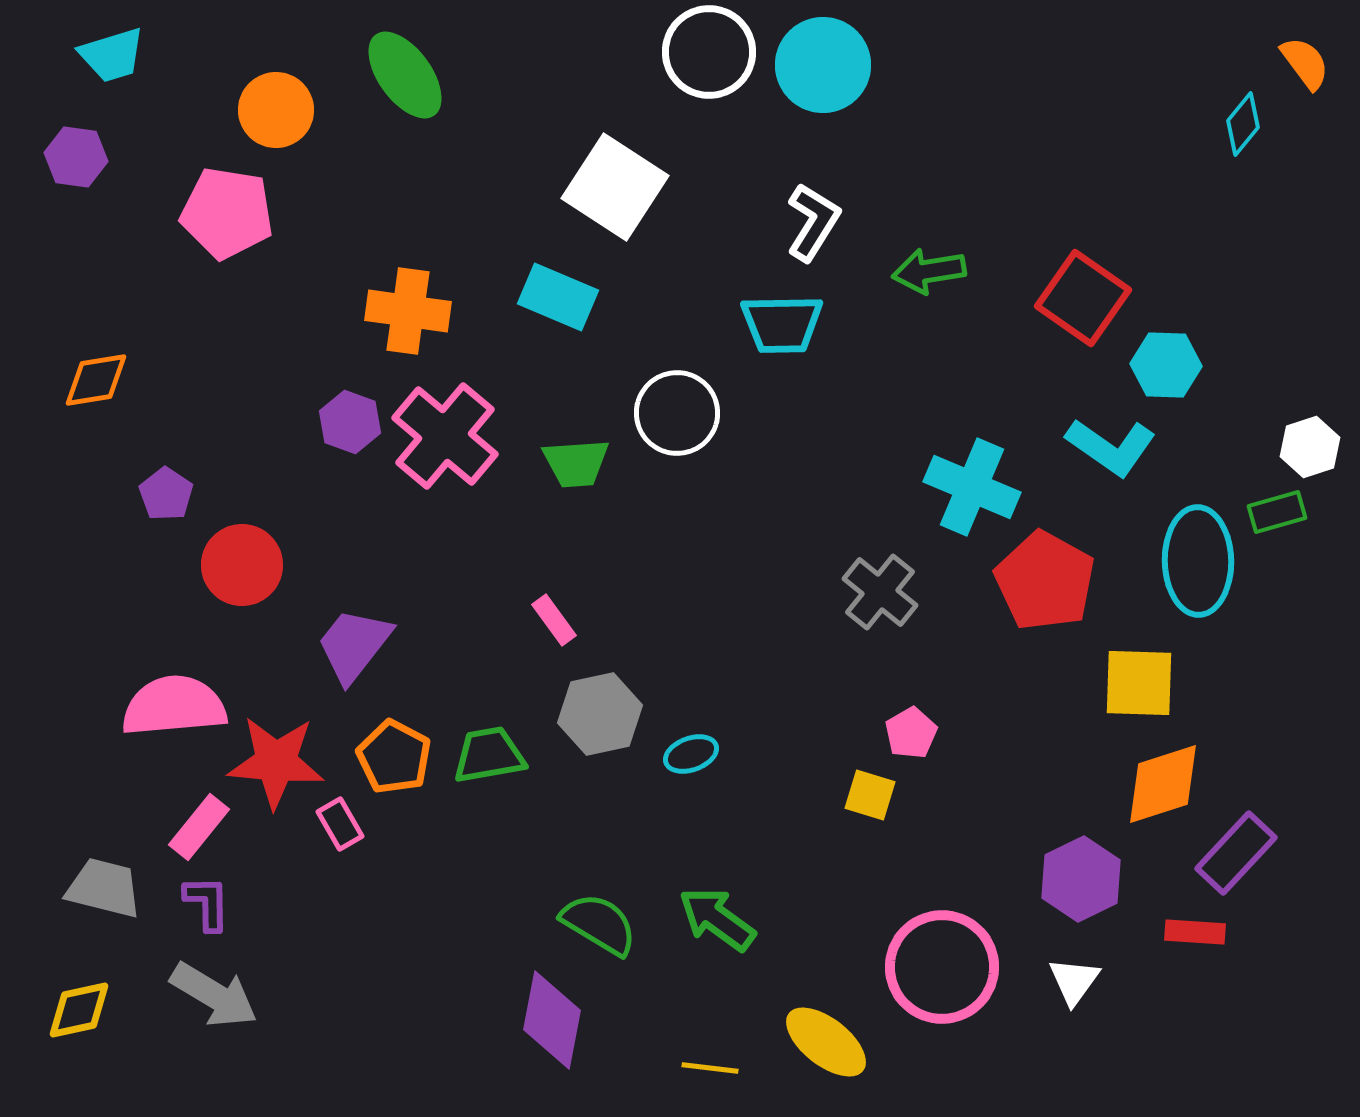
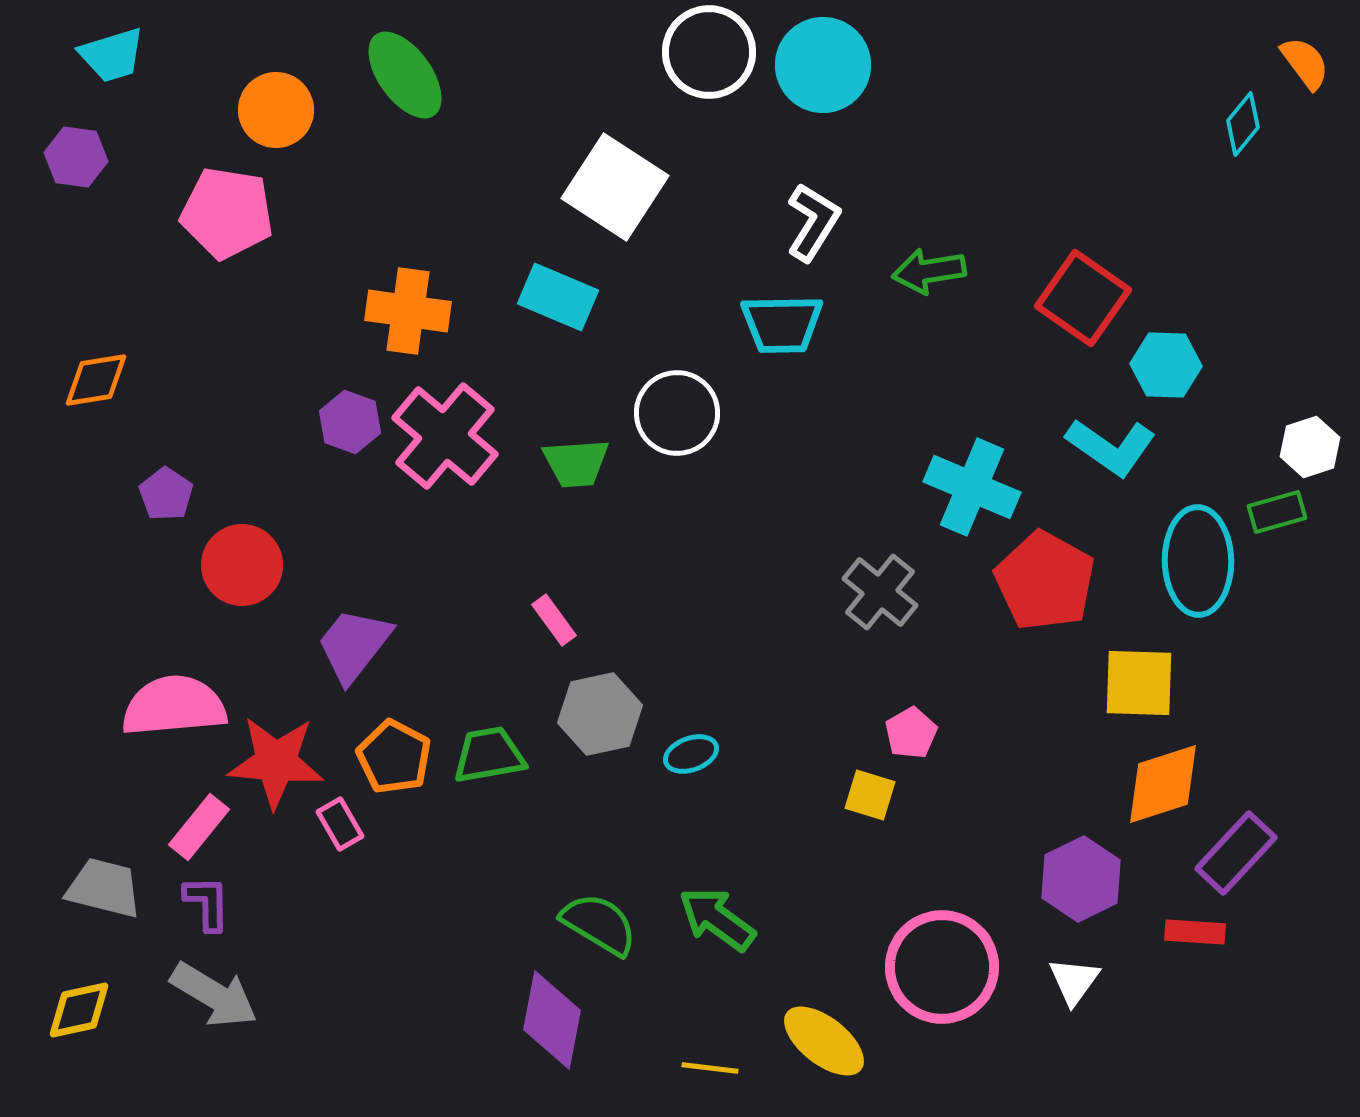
yellow ellipse at (826, 1042): moved 2 px left, 1 px up
